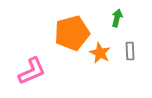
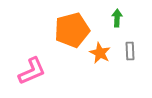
green arrow: rotated 12 degrees counterclockwise
orange pentagon: moved 3 px up
